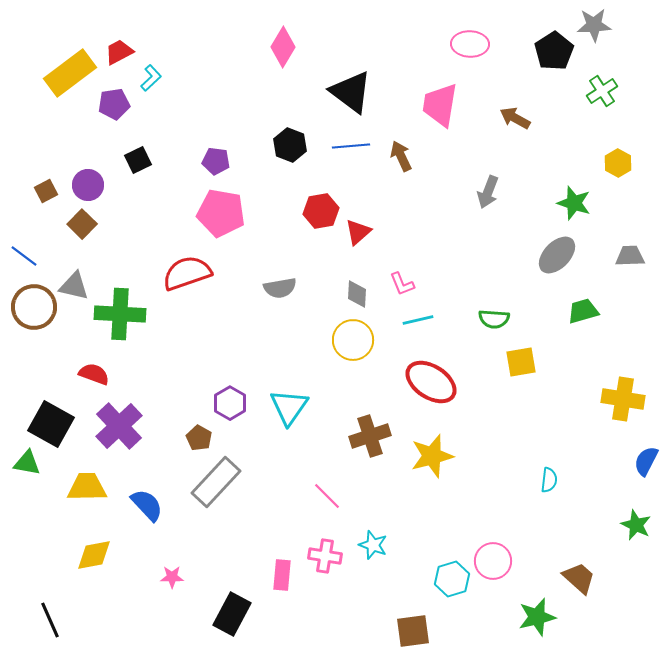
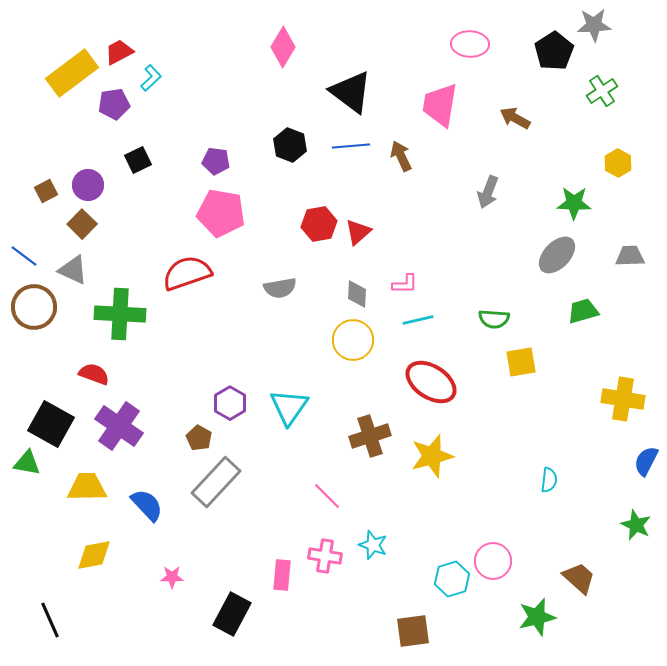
yellow rectangle at (70, 73): moved 2 px right
green star at (574, 203): rotated 16 degrees counterclockwise
red hexagon at (321, 211): moved 2 px left, 13 px down
pink L-shape at (402, 284): moved 3 px right; rotated 68 degrees counterclockwise
gray triangle at (74, 286): moved 1 px left, 16 px up; rotated 12 degrees clockwise
purple cross at (119, 426): rotated 12 degrees counterclockwise
